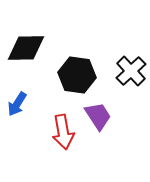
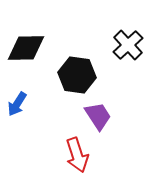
black cross: moved 3 px left, 26 px up
red arrow: moved 14 px right, 23 px down; rotated 8 degrees counterclockwise
